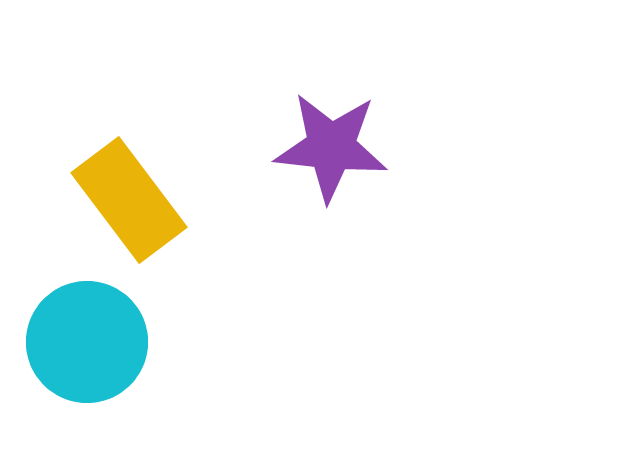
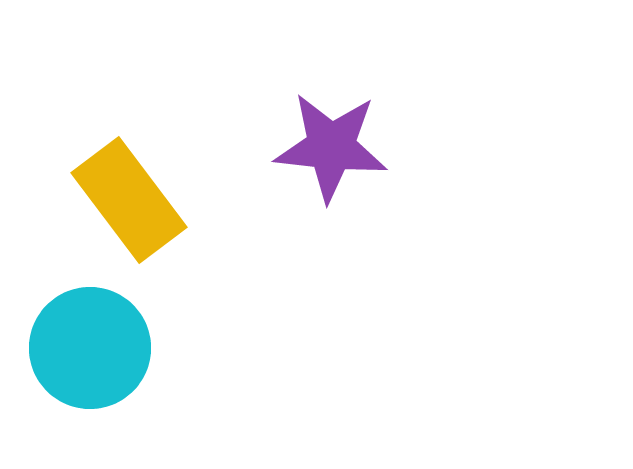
cyan circle: moved 3 px right, 6 px down
